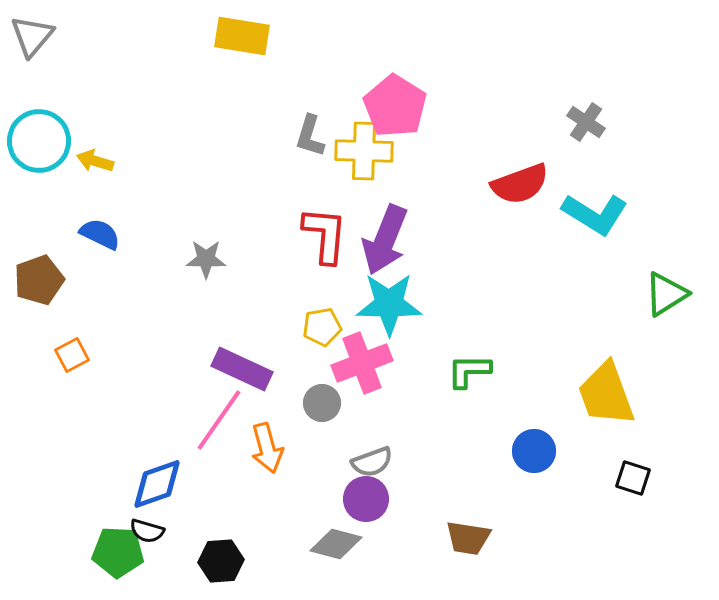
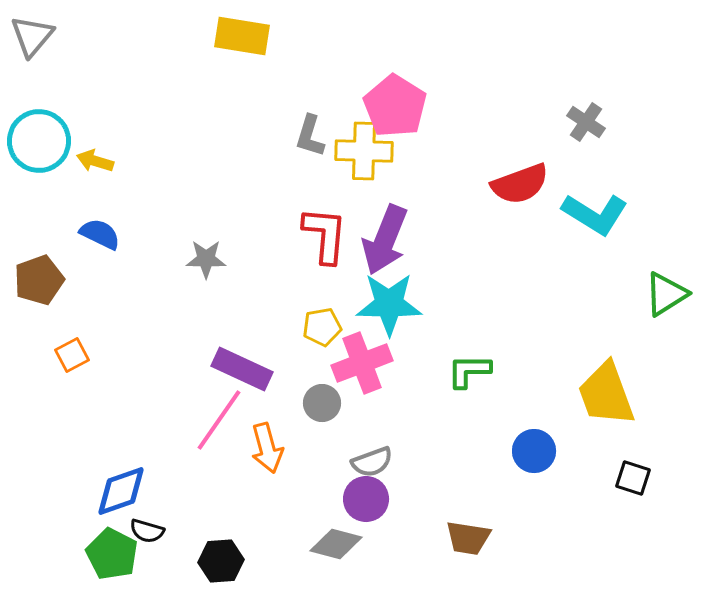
blue diamond: moved 36 px left, 7 px down
green pentagon: moved 6 px left, 2 px down; rotated 24 degrees clockwise
